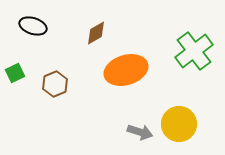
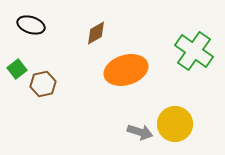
black ellipse: moved 2 px left, 1 px up
green cross: rotated 18 degrees counterclockwise
green square: moved 2 px right, 4 px up; rotated 12 degrees counterclockwise
brown hexagon: moved 12 px left; rotated 10 degrees clockwise
yellow circle: moved 4 px left
